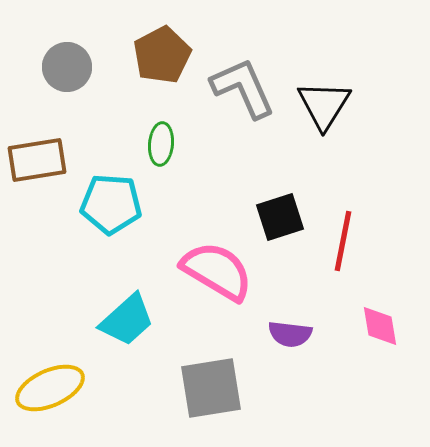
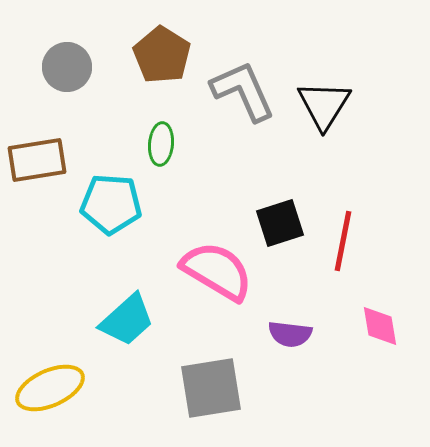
brown pentagon: rotated 12 degrees counterclockwise
gray L-shape: moved 3 px down
black square: moved 6 px down
